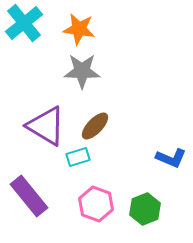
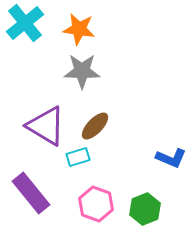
cyan cross: moved 1 px right
purple rectangle: moved 2 px right, 3 px up
